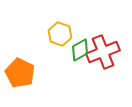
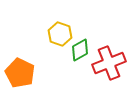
red cross: moved 6 px right, 11 px down
